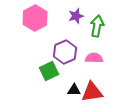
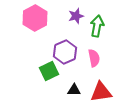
pink semicircle: rotated 78 degrees clockwise
red triangle: moved 9 px right
